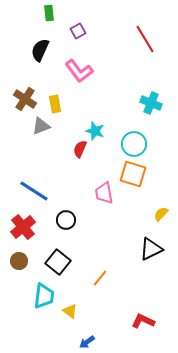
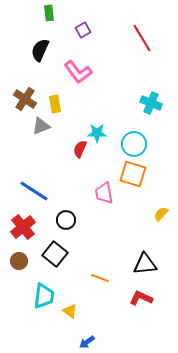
purple square: moved 5 px right, 1 px up
red line: moved 3 px left, 1 px up
pink L-shape: moved 1 px left, 1 px down
cyan star: moved 2 px right, 2 px down; rotated 18 degrees counterclockwise
black triangle: moved 6 px left, 15 px down; rotated 20 degrees clockwise
black square: moved 3 px left, 8 px up
orange line: rotated 72 degrees clockwise
red L-shape: moved 2 px left, 23 px up
